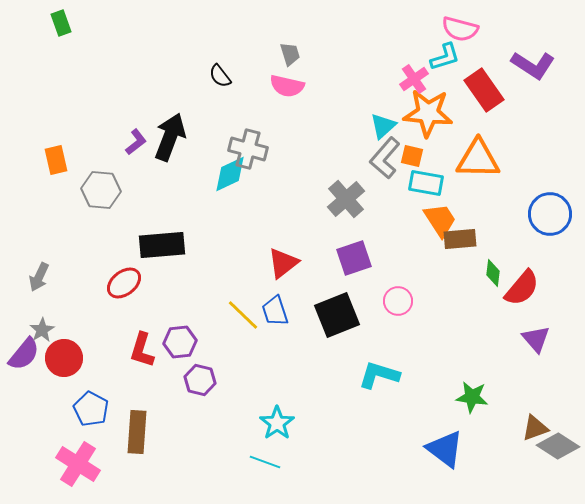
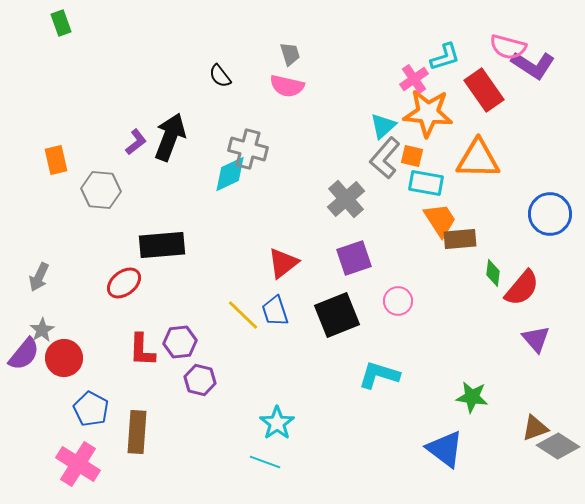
pink semicircle at (460, 29): moved 48 px right, 18 px down
red L-shape at (142, 350): rotated 15 degrees counterclockwise
